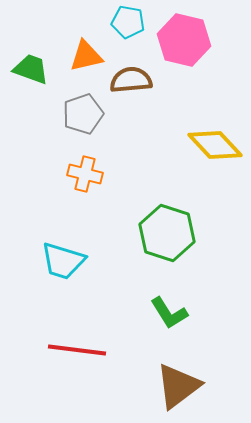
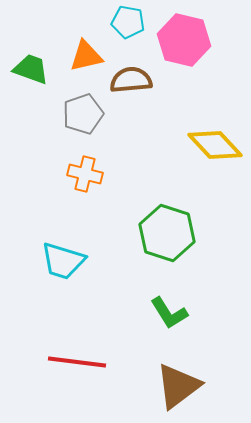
red line: moved 12 px down
